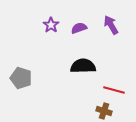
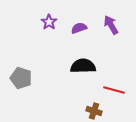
purple star: moved 2 px left, 3 px up
brown cross: moved 10 px left
